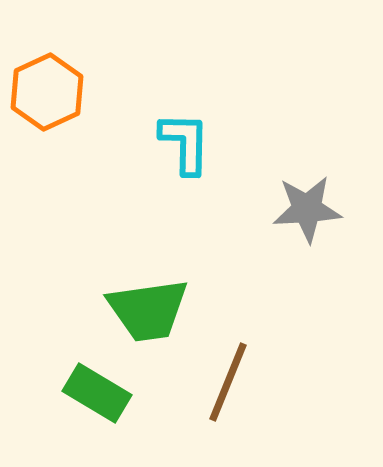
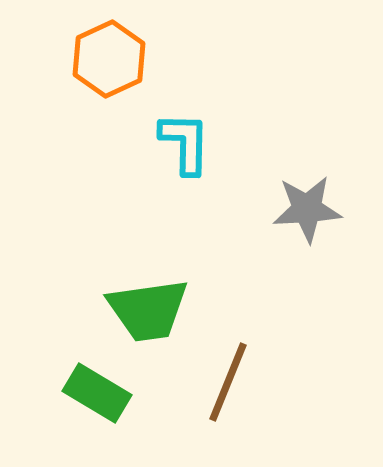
orange hexagon: moved 62 px right, 33 px up
